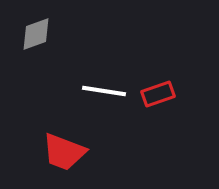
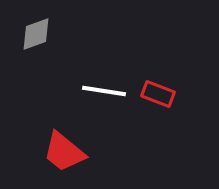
red rectangle: rotated 40 degrees clockwise
red trapezoid: rotated 18 degrees clockwise
